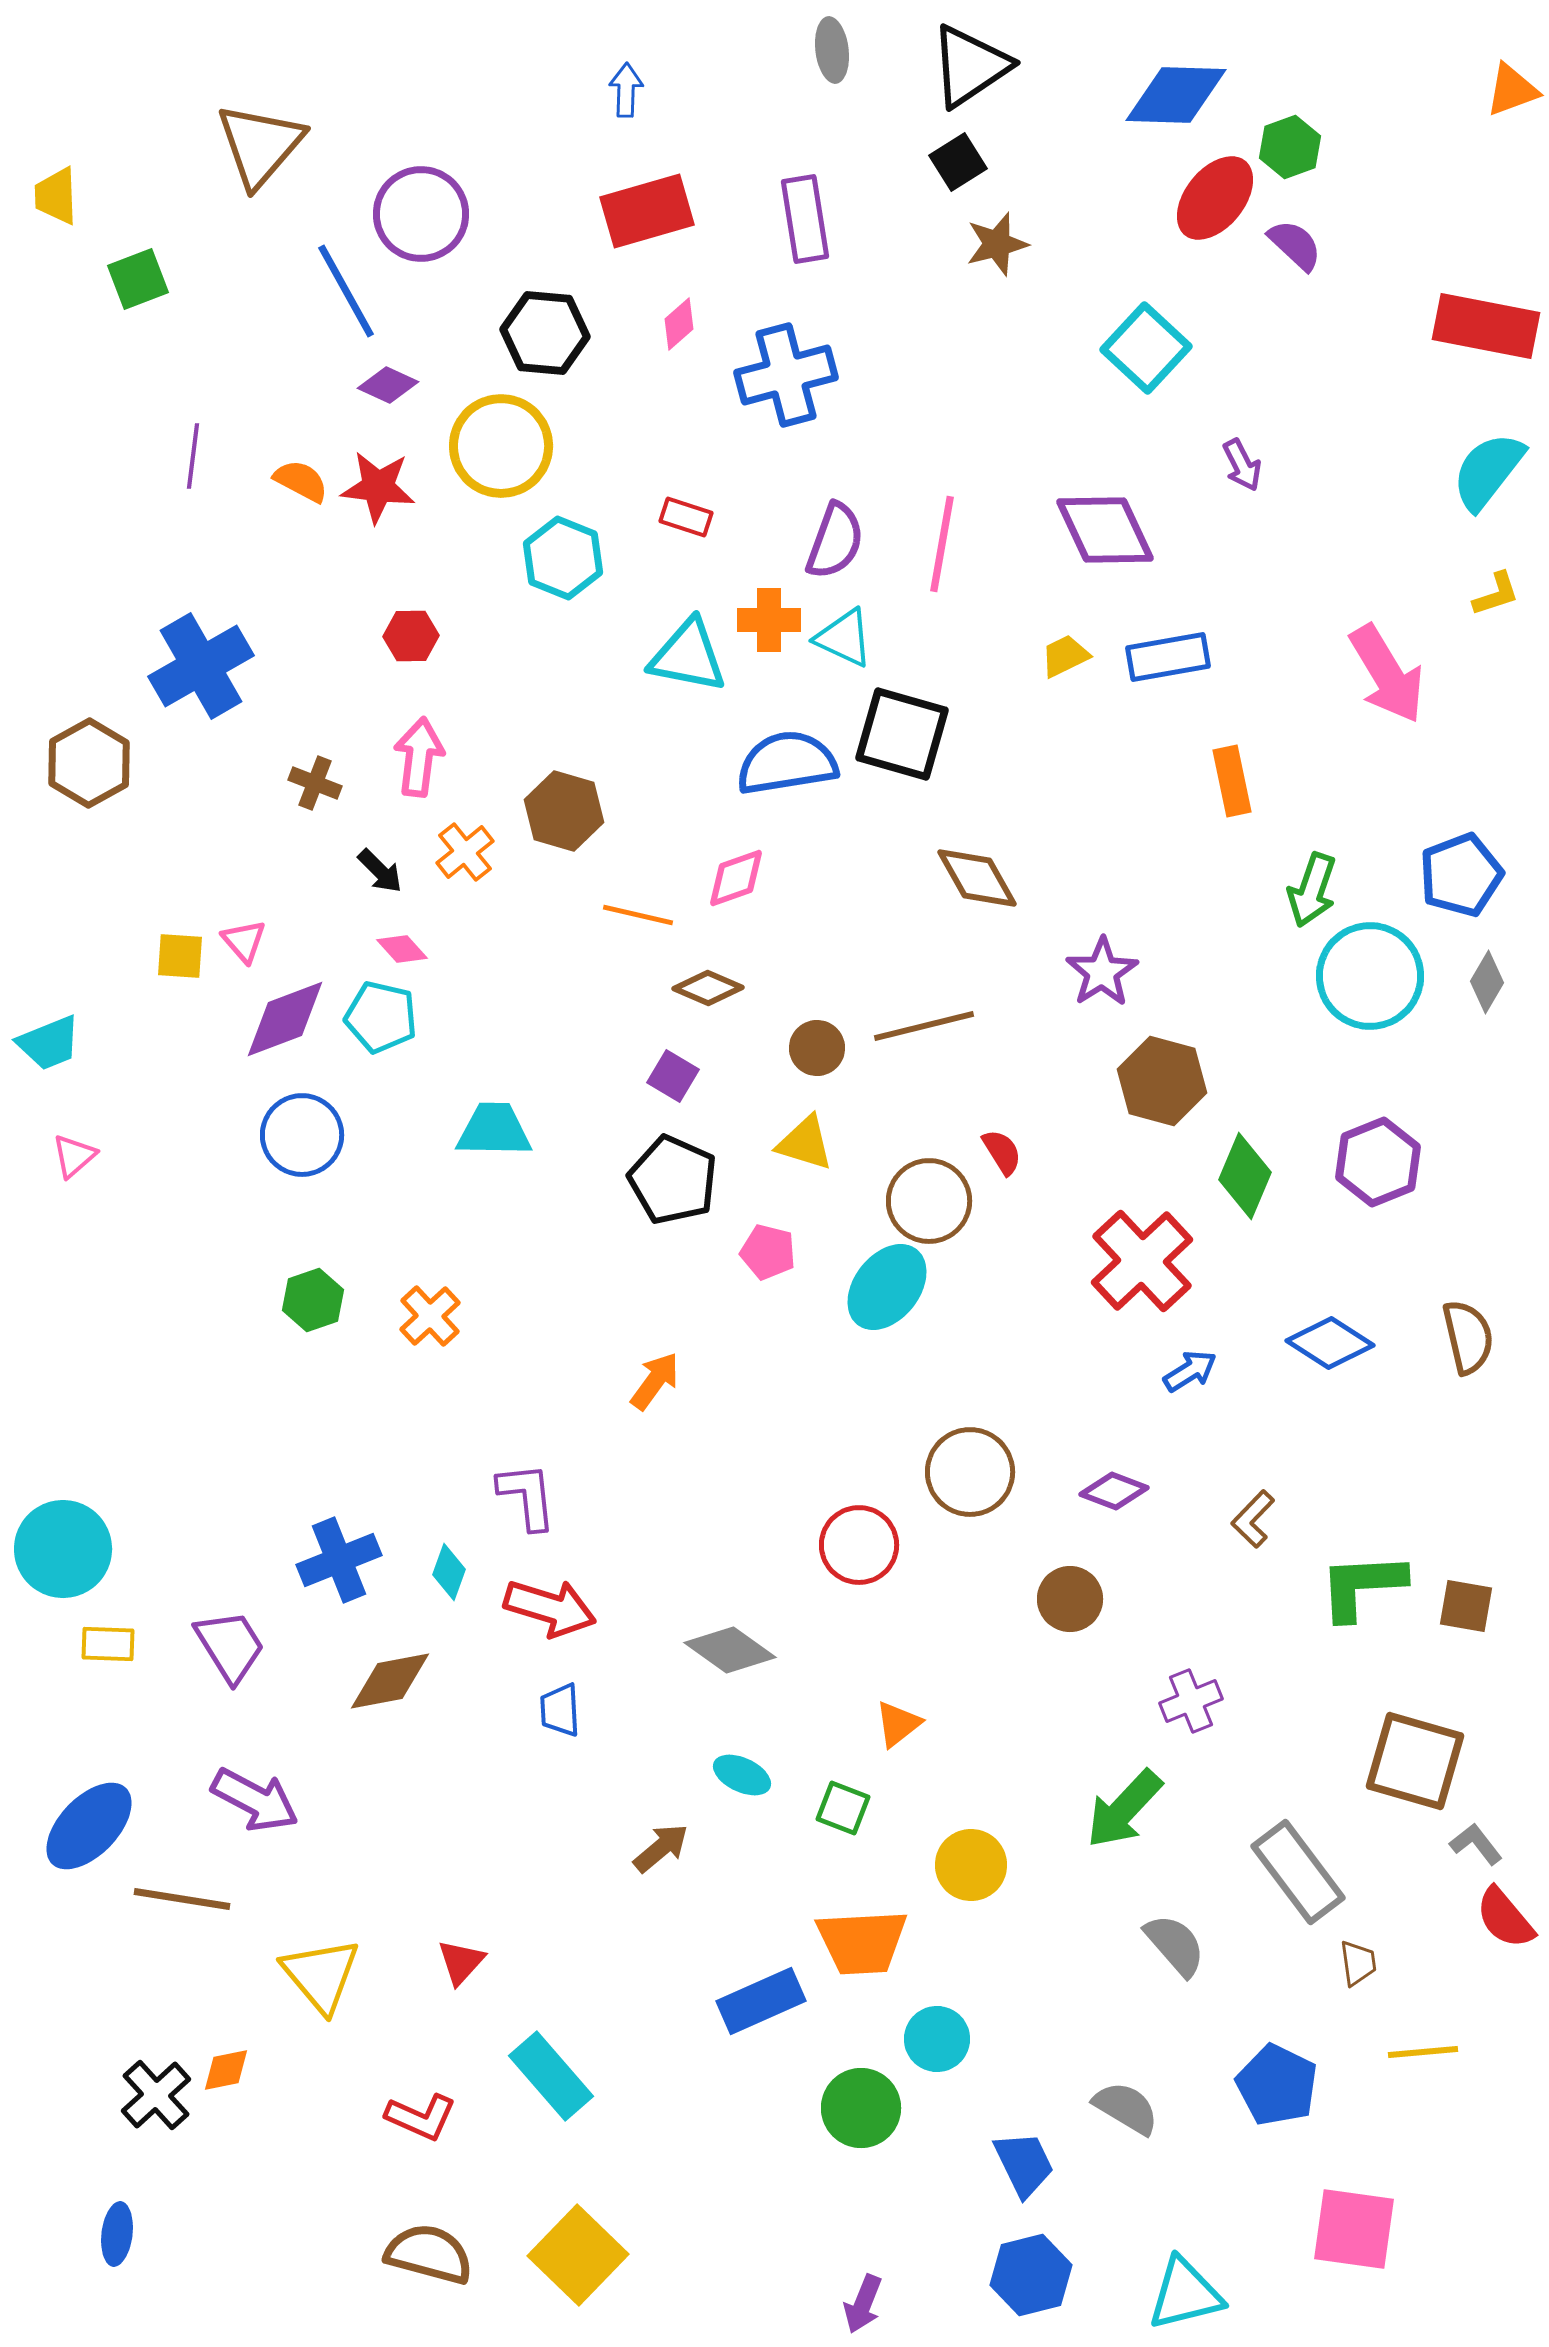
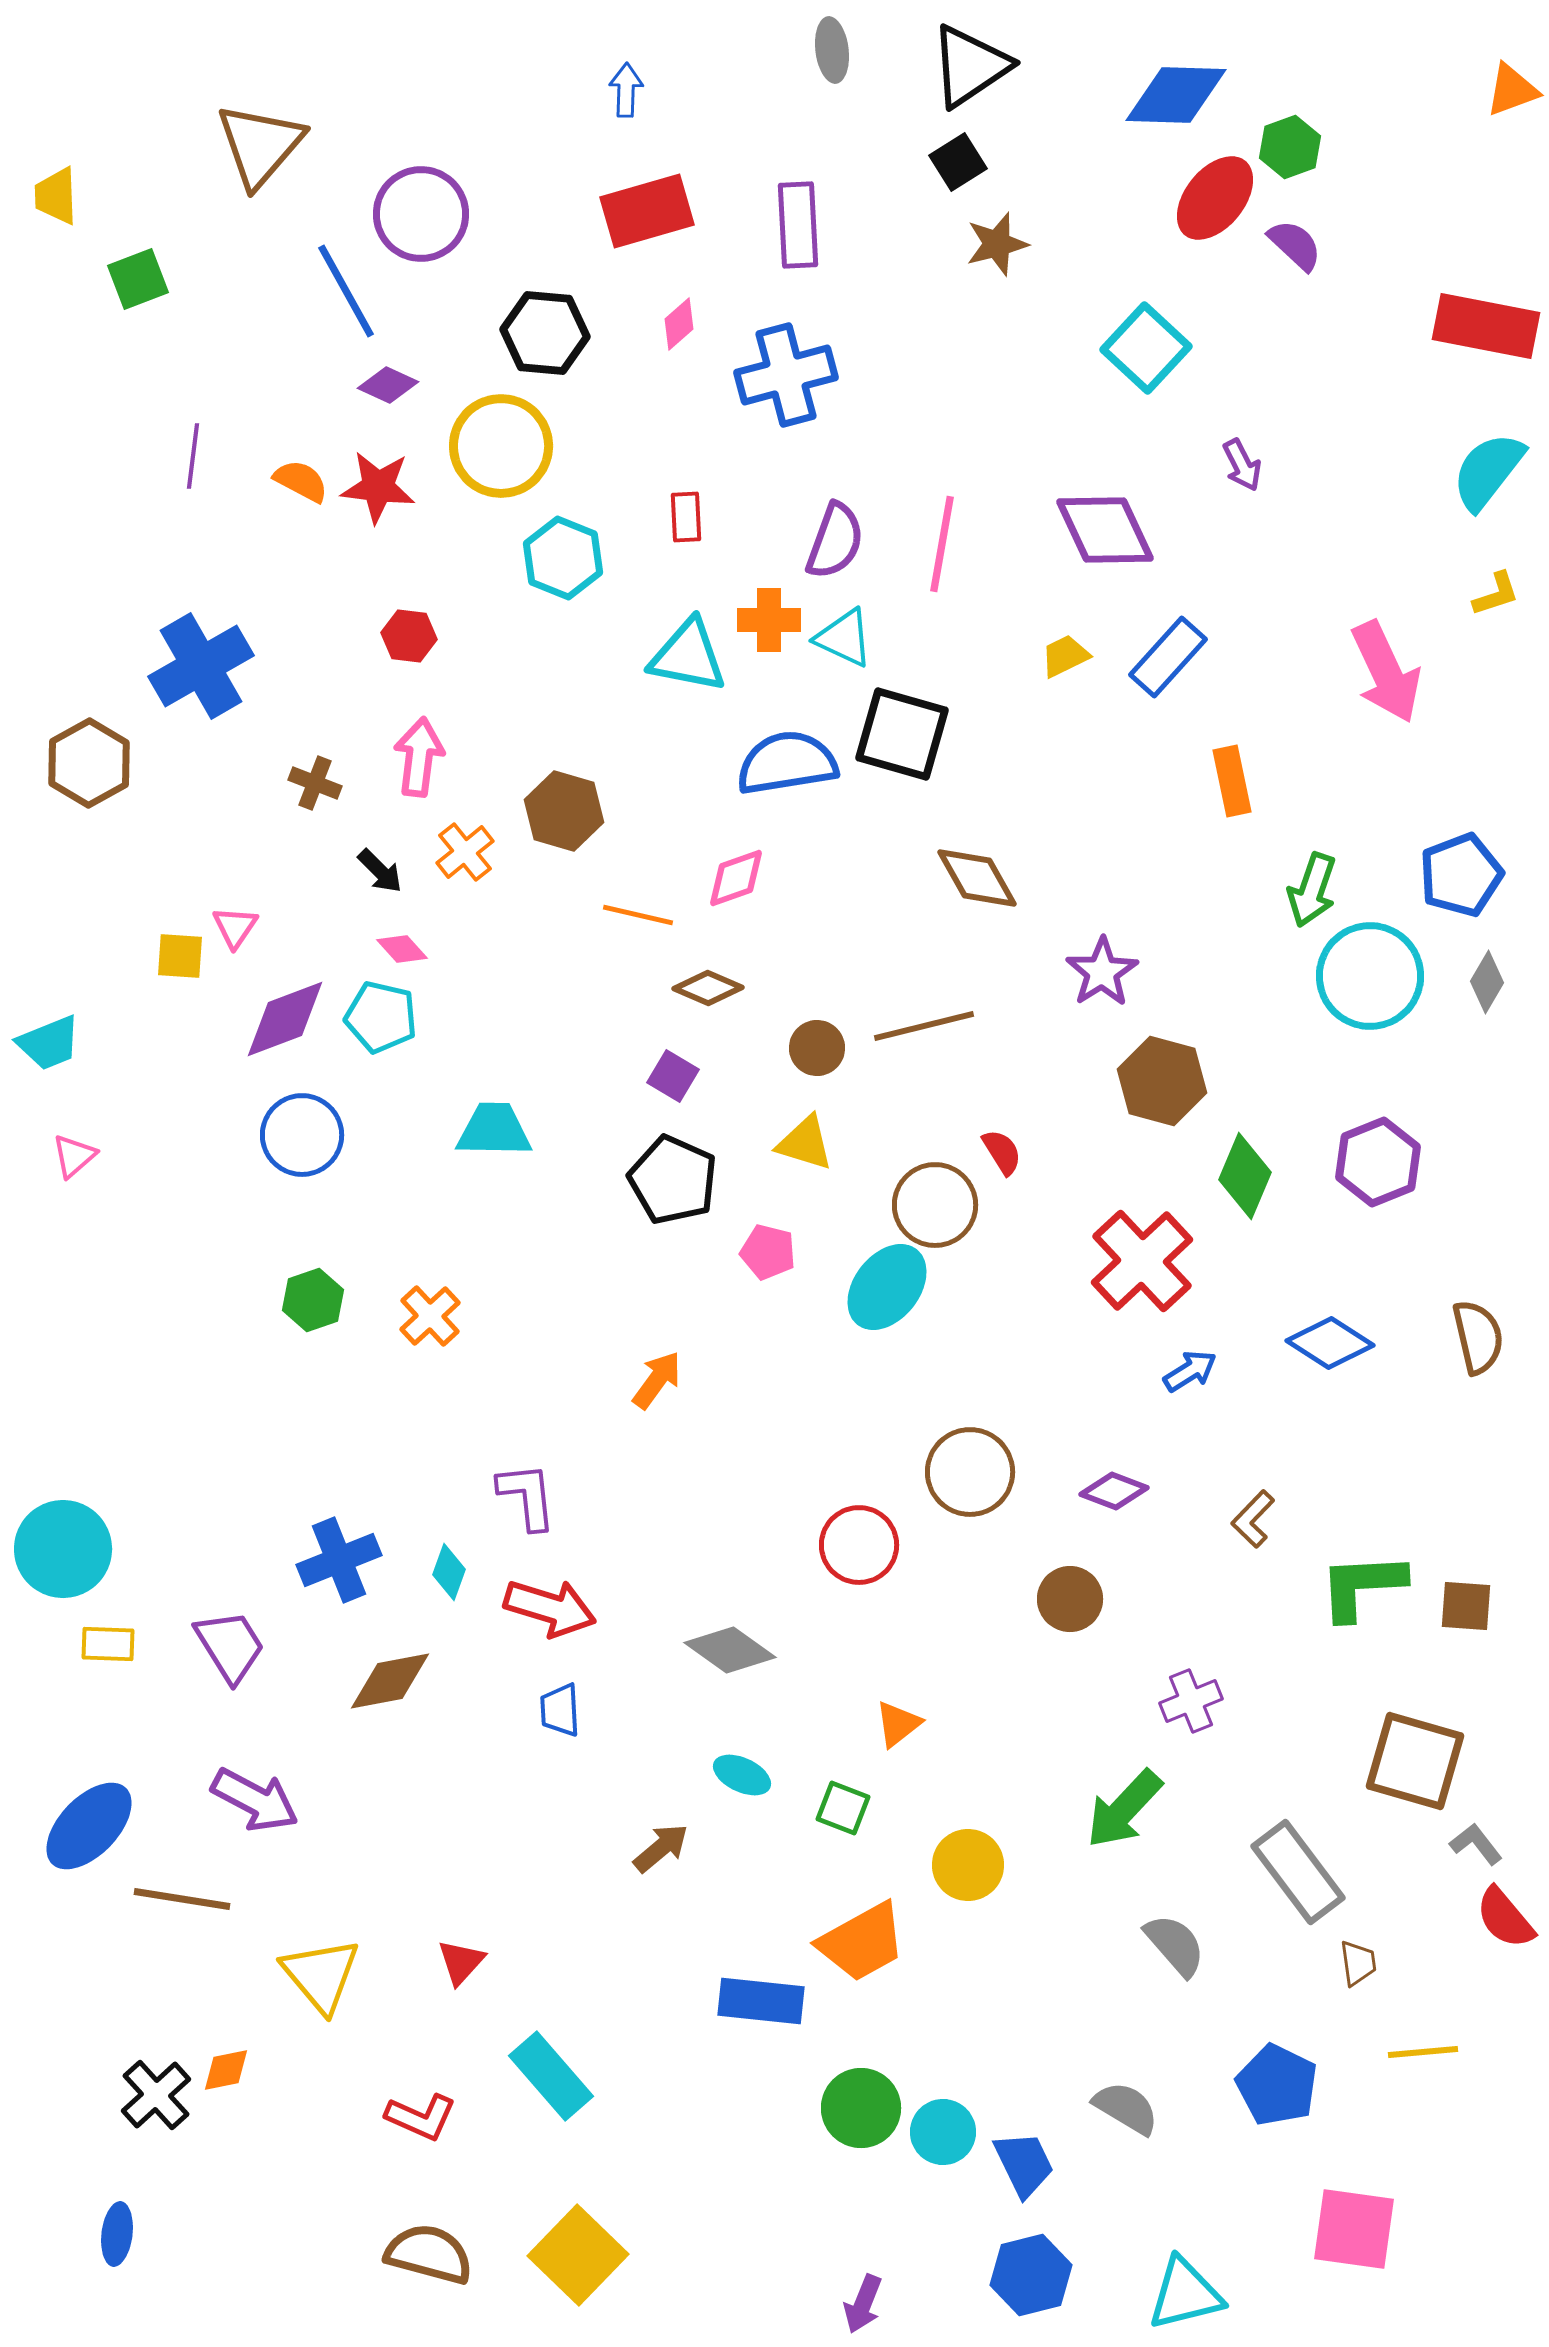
purple rectangle at (805, 219): moved 7 px left, 6 px down; rotated 6 degrees clockwise
red rectangle at (686, 517): rotated 69 degrees clockwise
red hexagon at (411, 636): moved 2 px left; rotated 8 degrees clockwise
blue rectangle at (1168, 657): rotated 38 degrees counterclockwise
pink arrow at (1387, 674): moved 1 px left, 2 px up; rotated 6 degrees clockwise
pink triangle at (244, 941): moved 9 px left, 14 px up; rotated 15 degrees clockwise
brown circle at (929, 1201): moved 6 px right, 4 px down
brown semicircle at (1468, 1337): moved 10 px right
orange arrow at (655, 1381): moved 2 px right, 1 px up
brown square at (1466, 1606): rotated 6 degrees counterclockwise
yellow circle at (971, 1865): moved 3 px left
orange trapezoid at (862, 1942): rotated 26 degrees counterclockwise
blue rectangle at (761, 2001): rotated 30 degrees clockwise
cyan circle at (937, 2039): moved 6 px right, 93 px down
